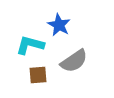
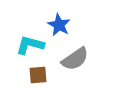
gray semicircle: moved 1 px right, 2 px up
